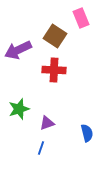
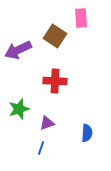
pink rectangle: rotated 18 degrees clockwise
red cross: moved 1 px right, 11 px down
blue semicircle: rotated 18 degrees clockwise
